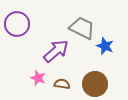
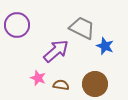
purple circle: moved 1 px down
brown semicircle: moved 1 px left, 1 px down
